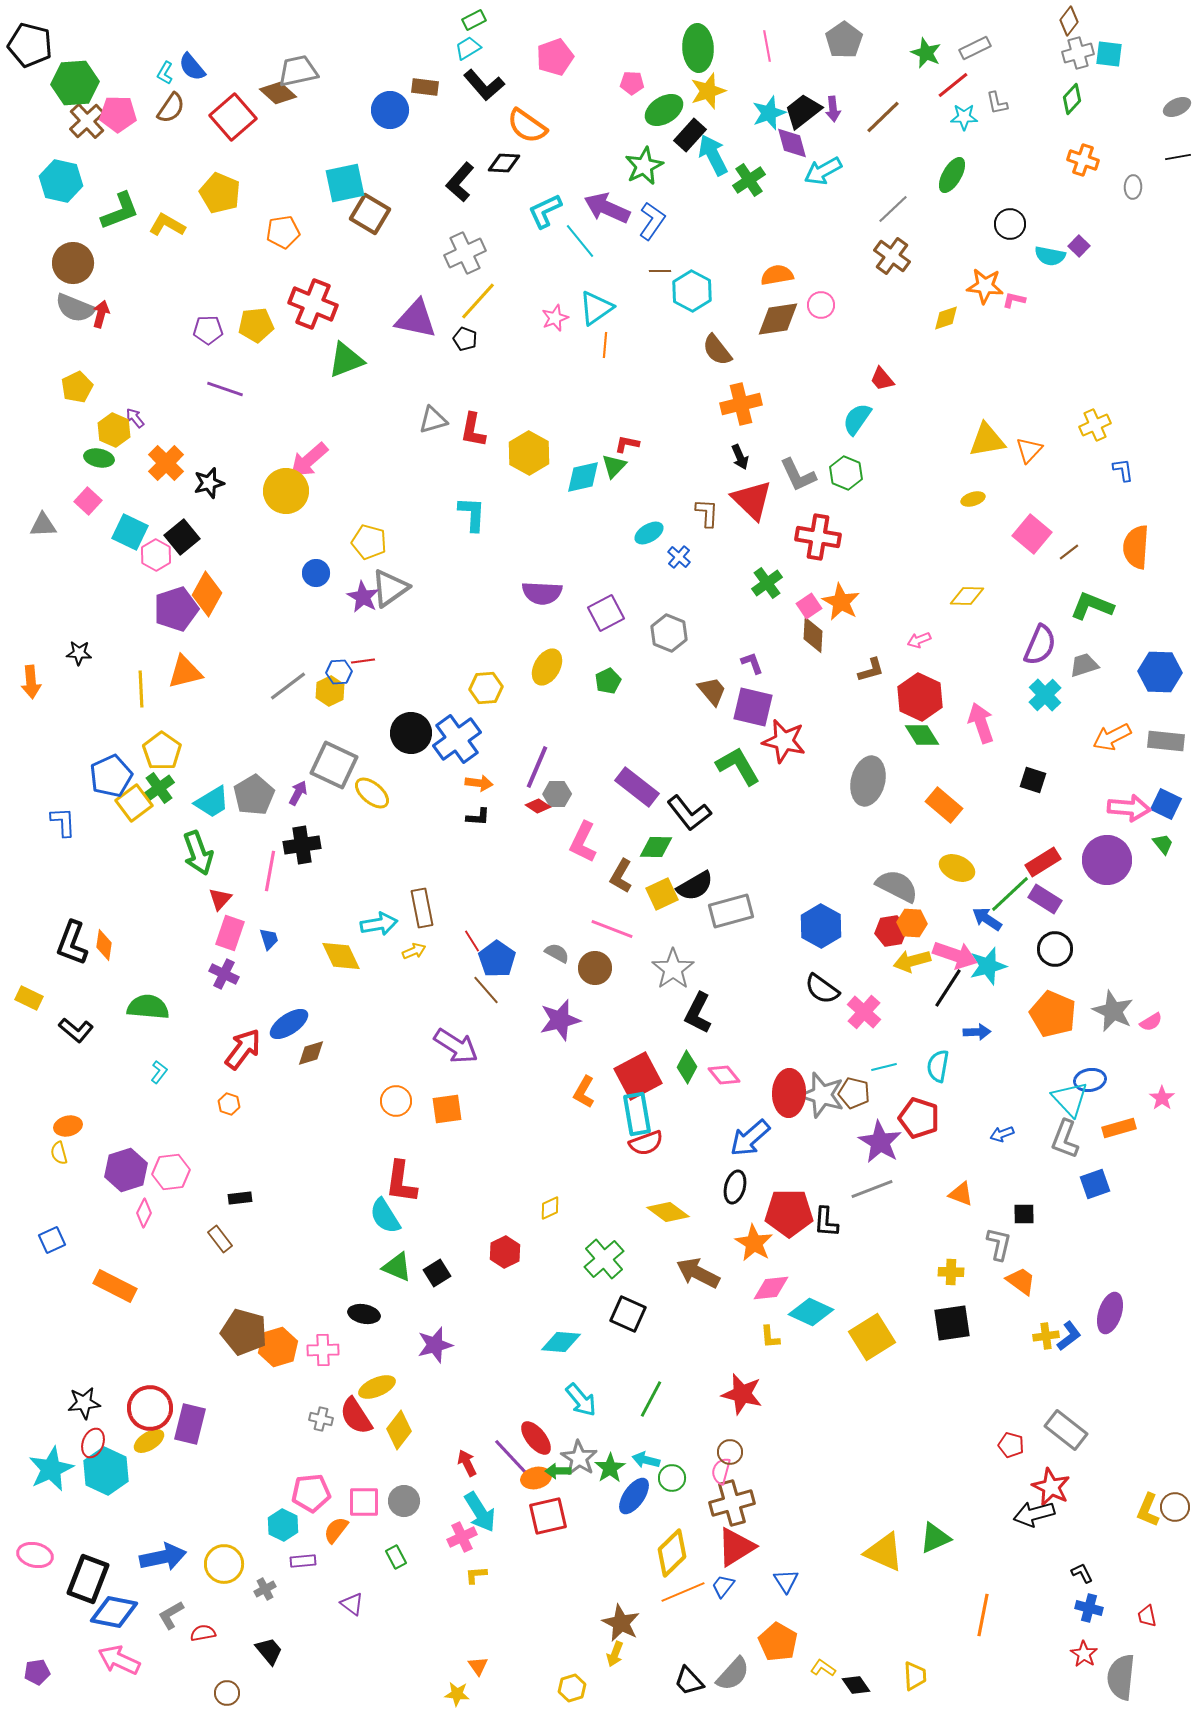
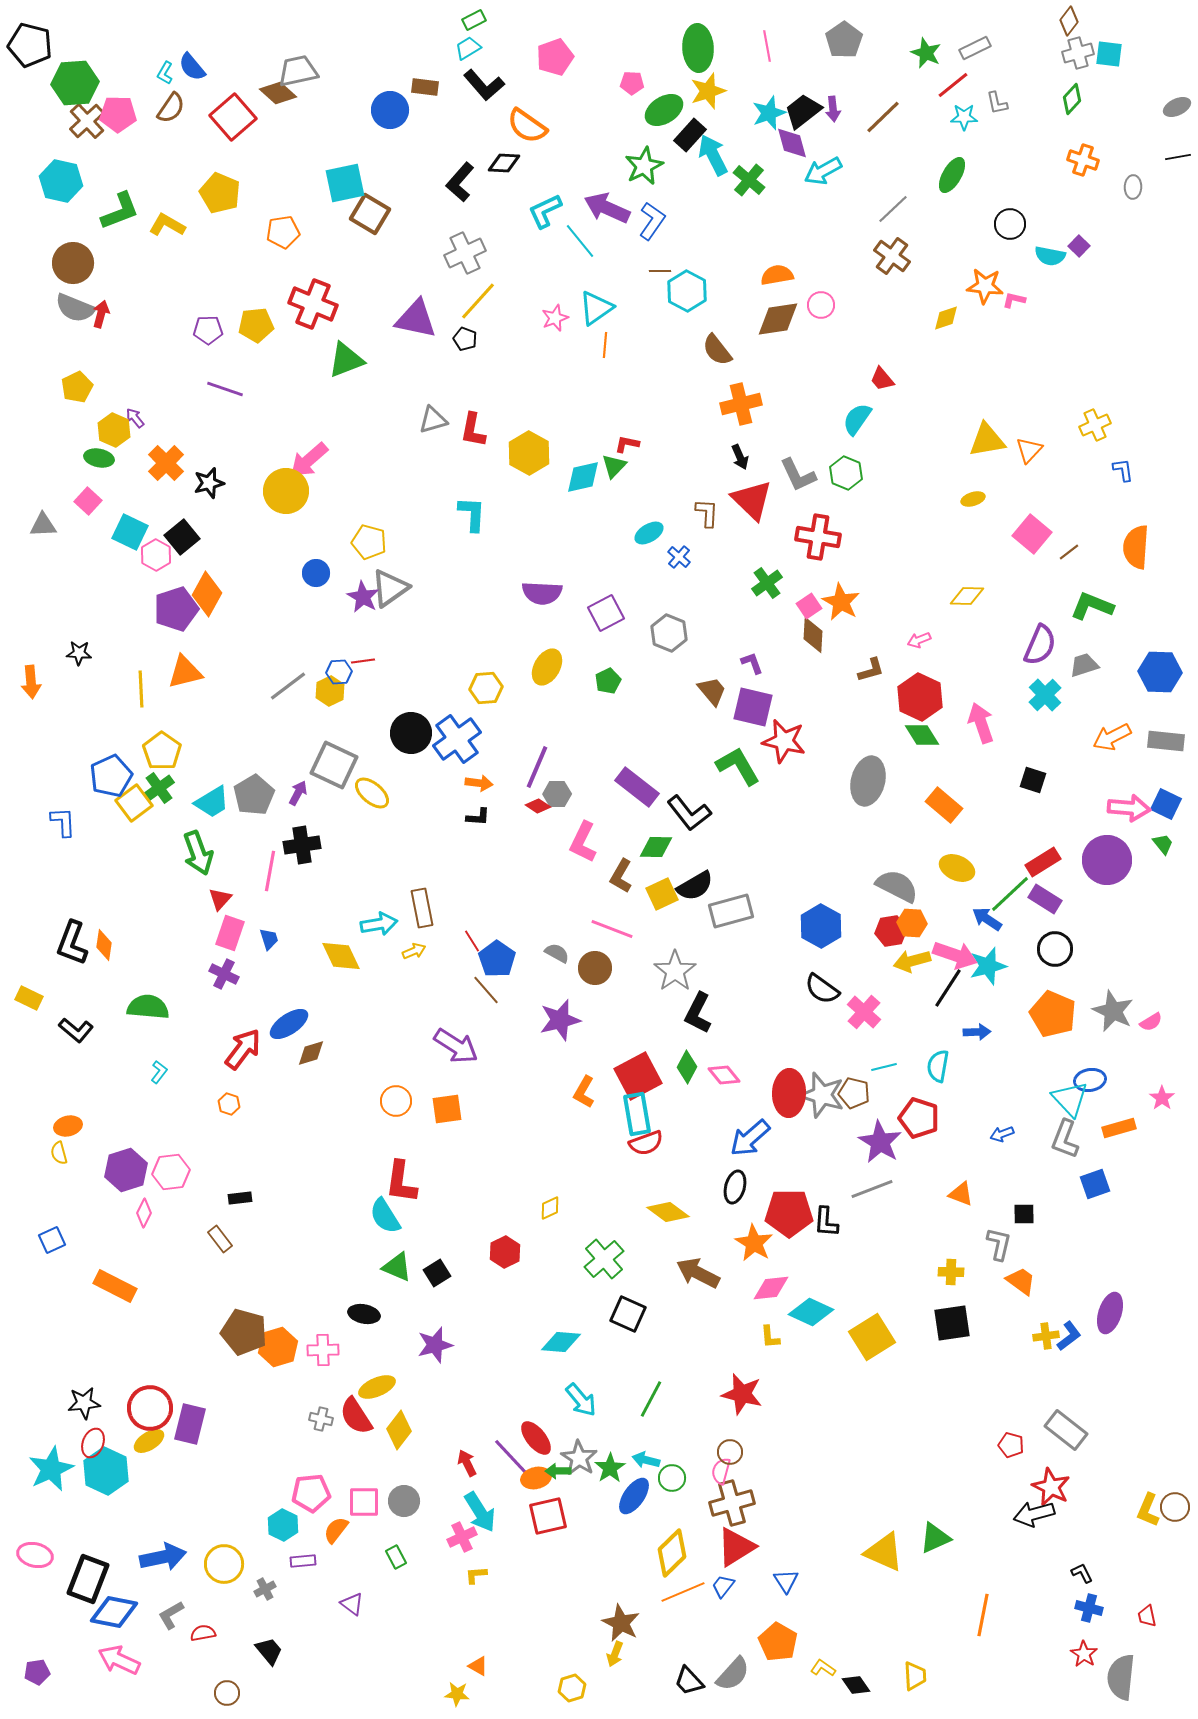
green cross at (749, 180): rotated 16 degrees counterclockwise
cyan hexagon at (692, 291): moved 5 px left
gray star at (673, 969): moved 2 px right, 2 px down
orange triangle at (478, 1666): rotated 25 degrees counterclockwise
